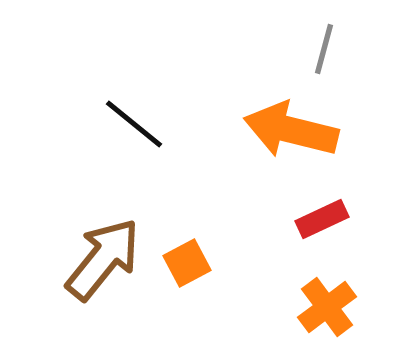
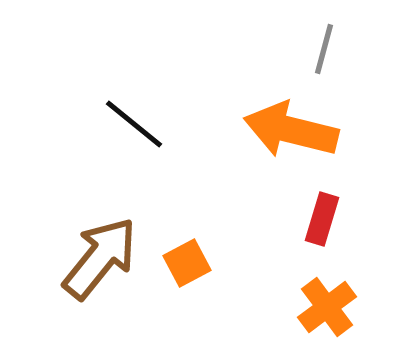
red rectangle: rotated 48 degrees counterclockwise
brown arrow: moved 3 px left, 1 px up
